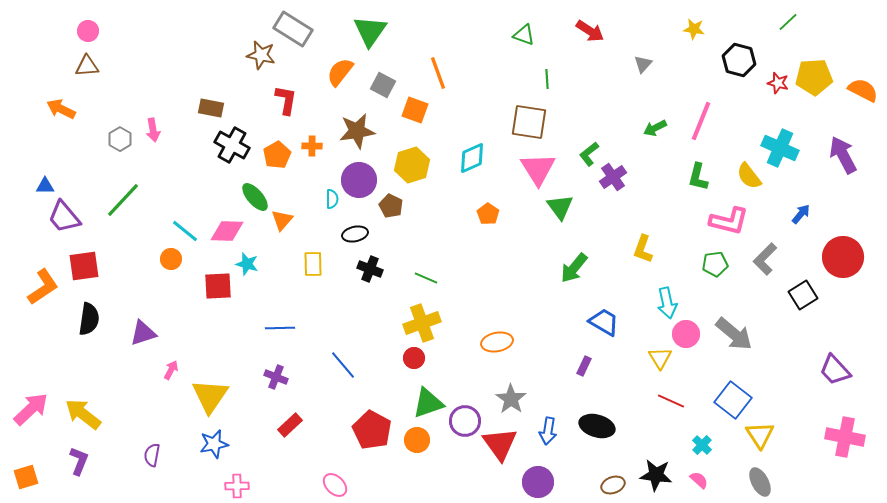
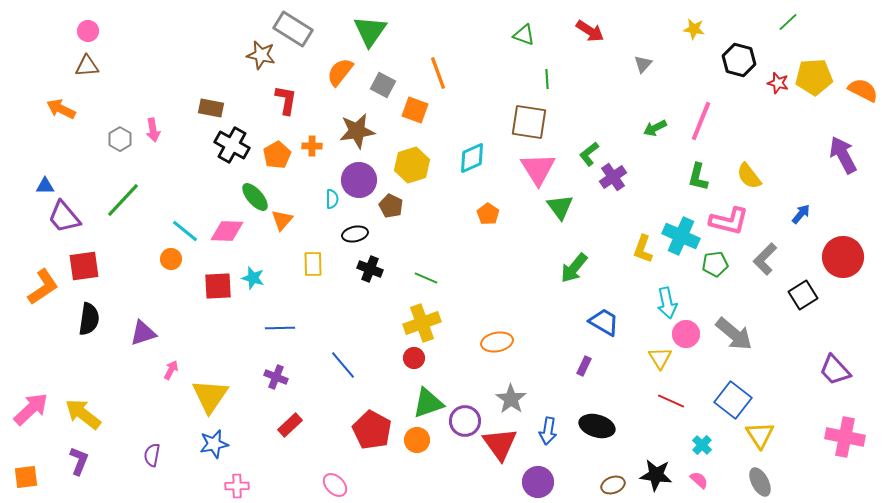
cyan cross at (780, 148): moved 99 px left, 88 px down
cyan star at (247, 264): moved 6 px right, 14 px down
orange square at (26, 477): rotated 10 degrees clockwise
